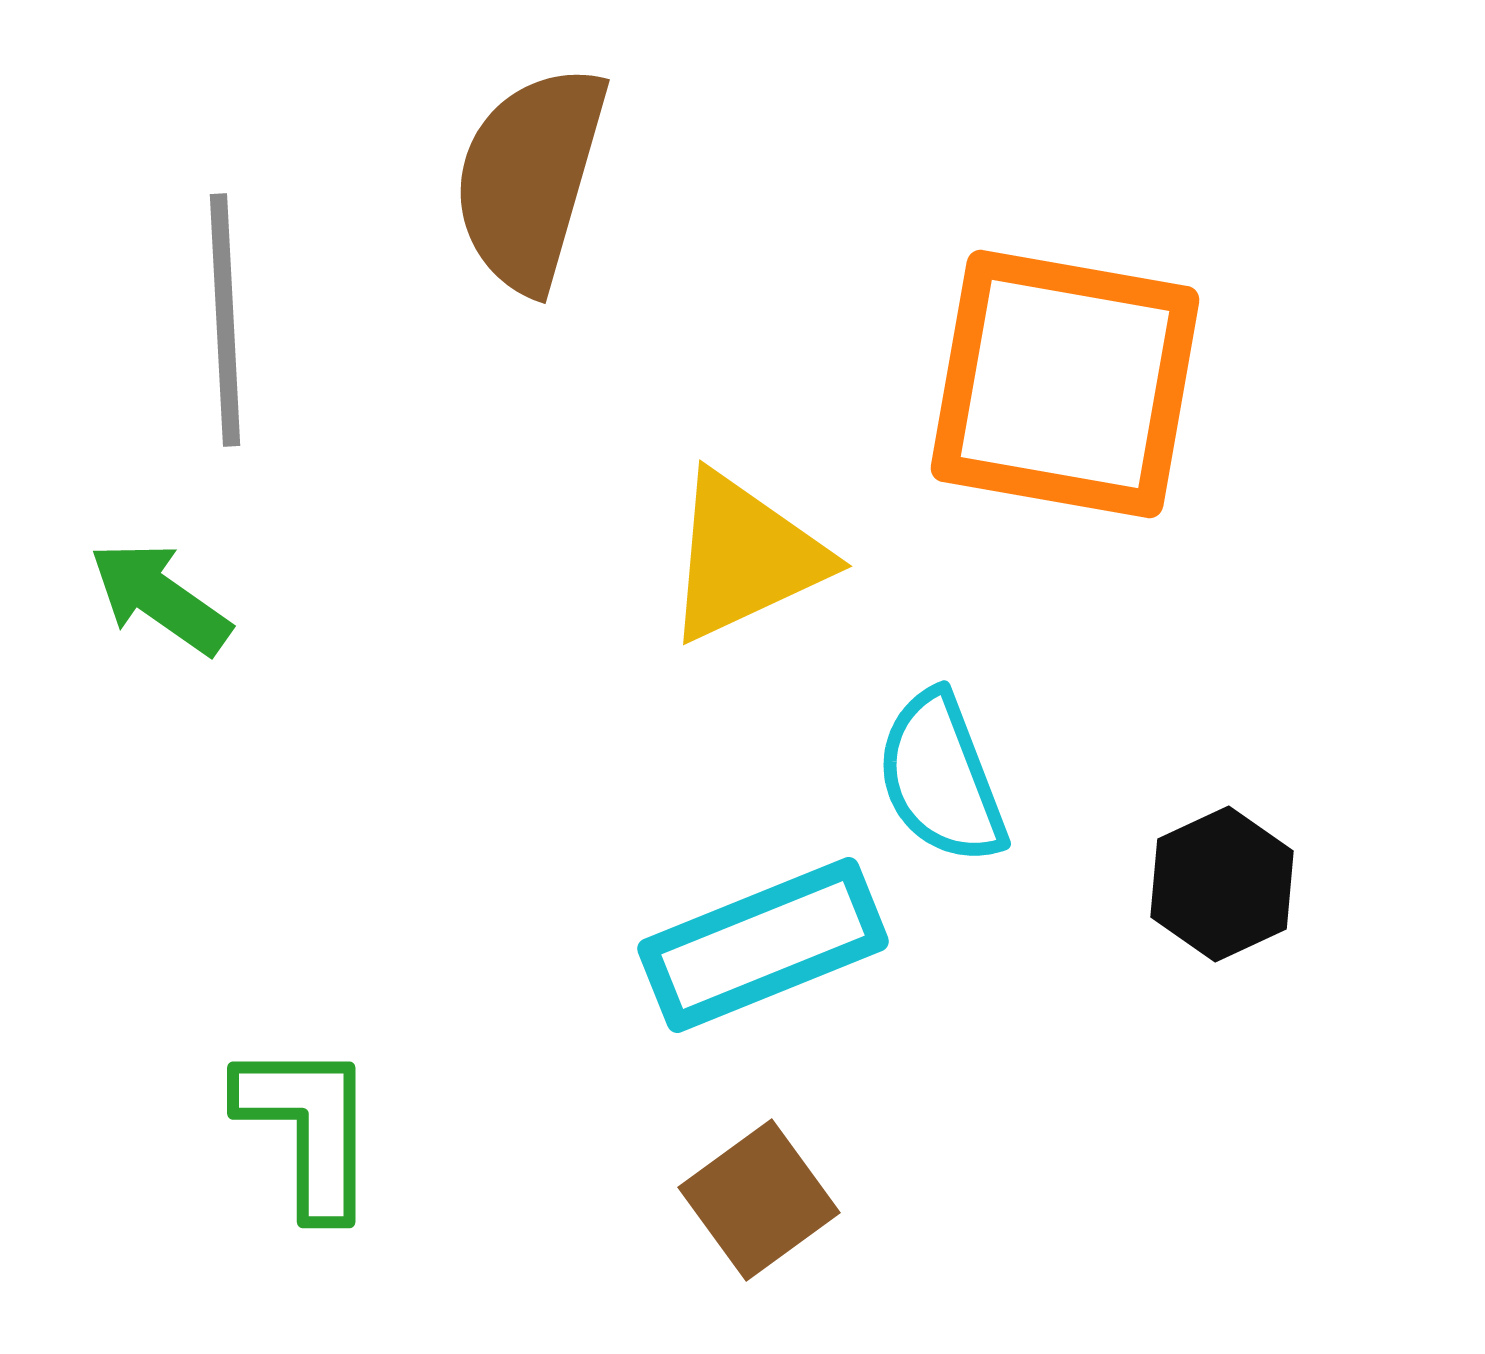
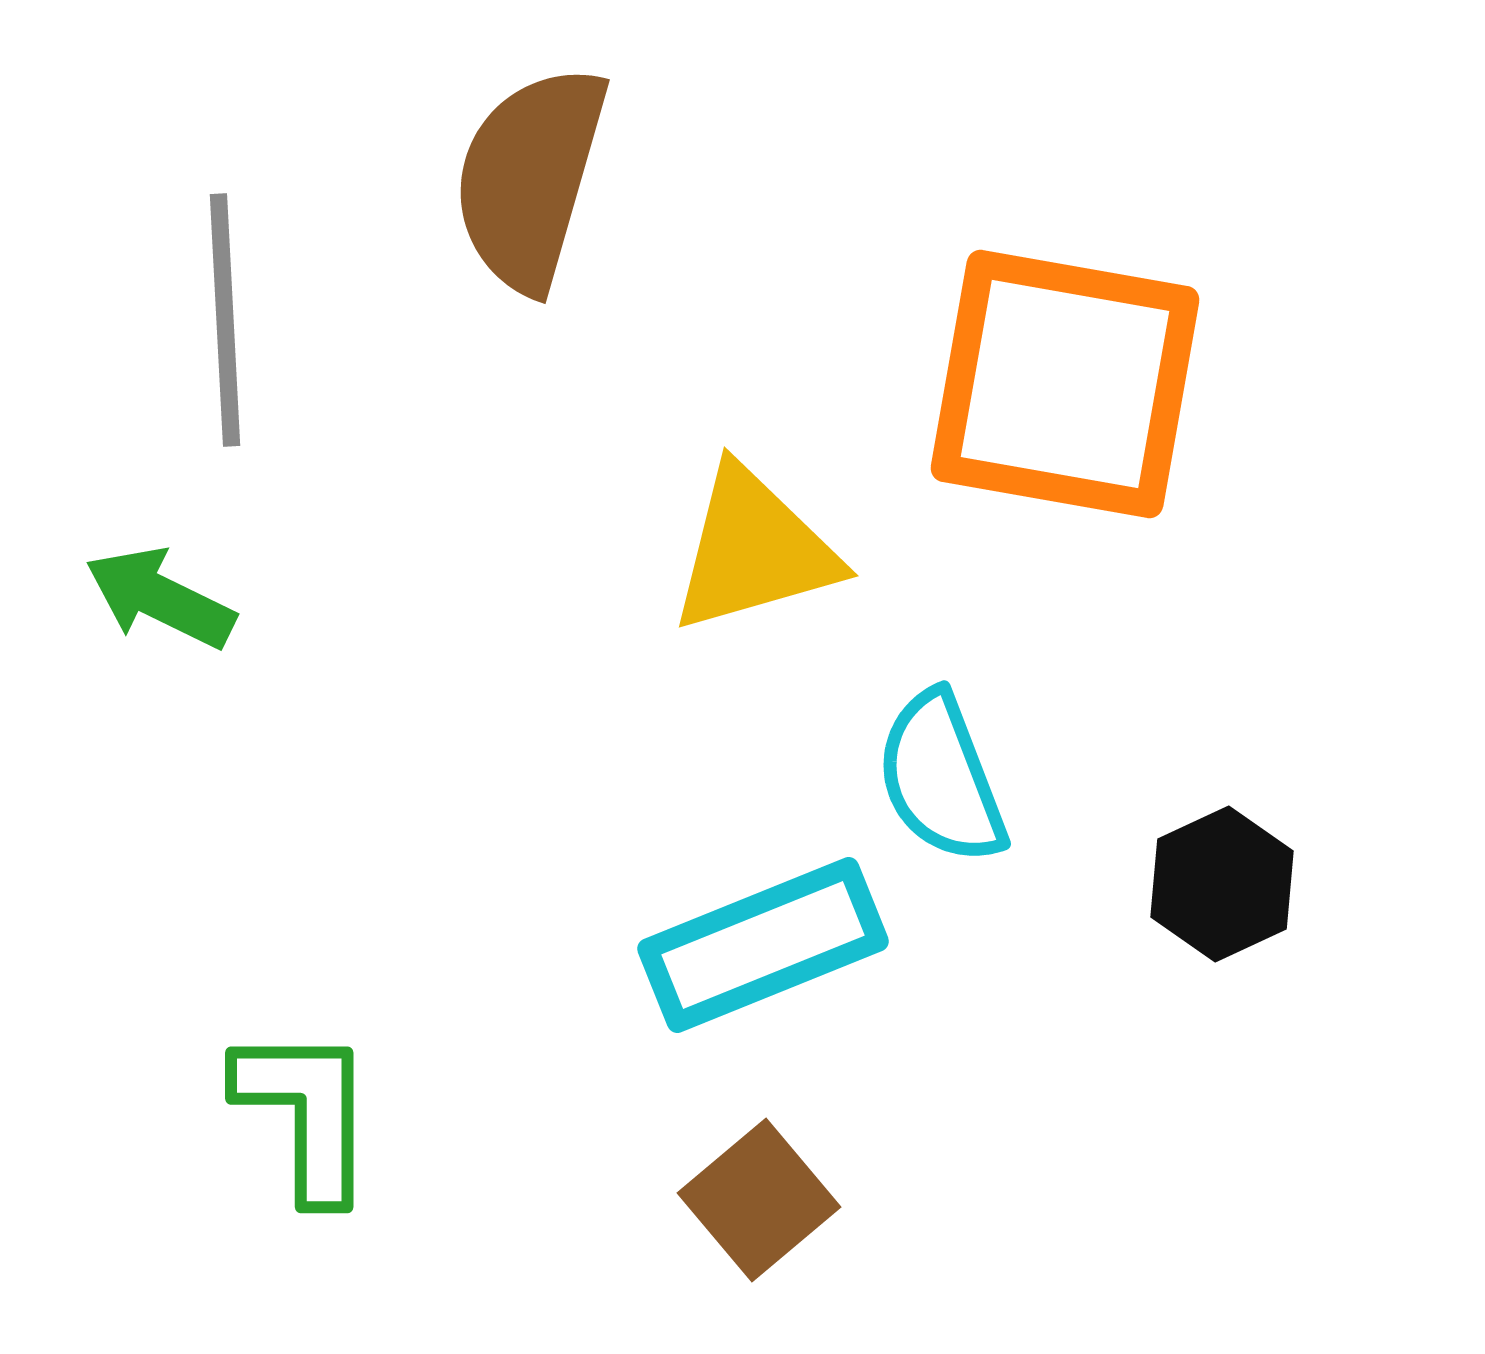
yellow triangle: moved 9 px right, 7 px up; rotated 9 degrees clockwise
green arrow: rotated 9 degrees counterclockwise
green L-shape: moved 2 px left, 15 px up
brown square: rotated 4 degrees counterclockwise
